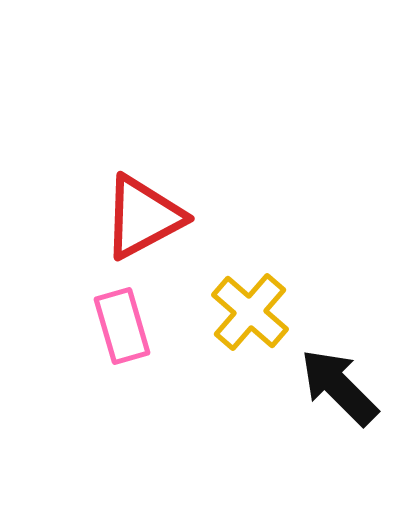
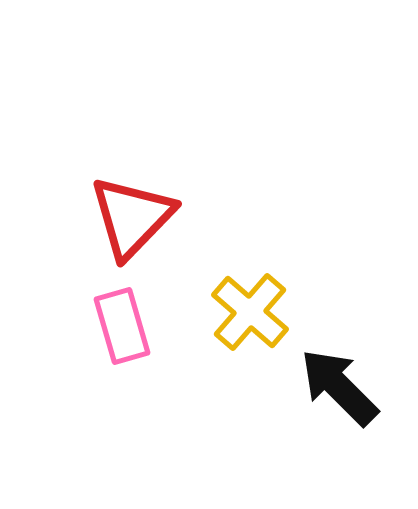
red triangle: moved 11 px left; rotated 18 degrees counterclockwise
